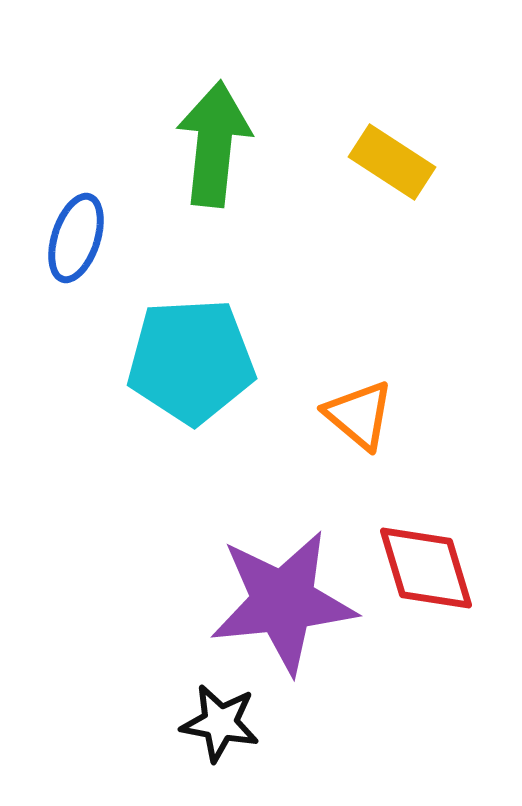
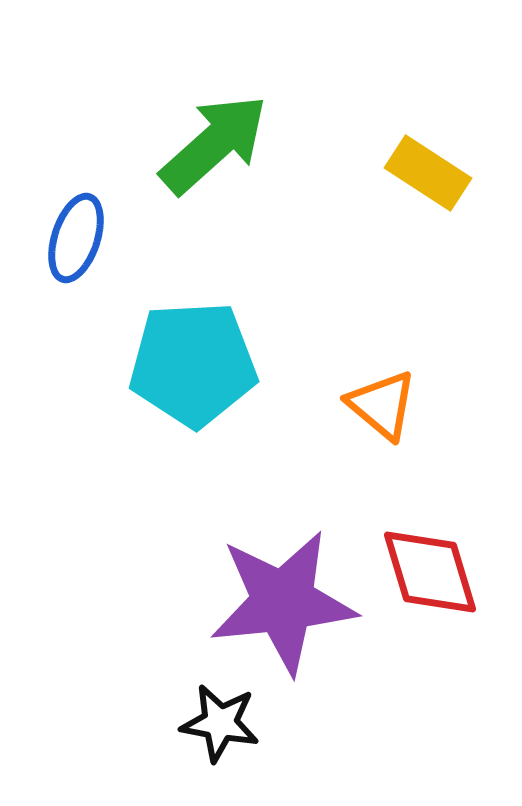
green arrow: rotated 42 degrees clockwise
yellow rectangle: moved 36 px right, 11 px down
cyan pentagon: moved 2 px right, 3 px down
orange triangle: moved 23 px right, 10 px up
red diamond: moved 4 px right, 4 px down
